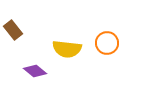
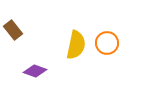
yellow semicircle: moved 9 px right, 4 px up; rotated 84 degrees counterclockwise
purple diamond: rotated 20 degrees counterclockwise
